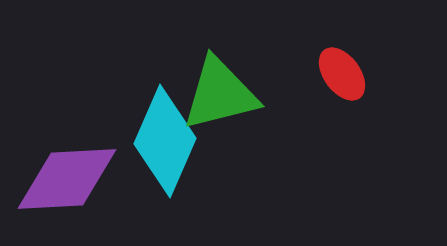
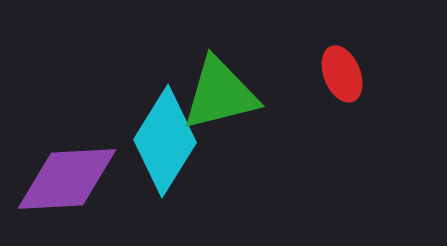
red ellipse: rotated 14 degrees clockwise
cyan diamond: rotated 8 degrees clockwise
